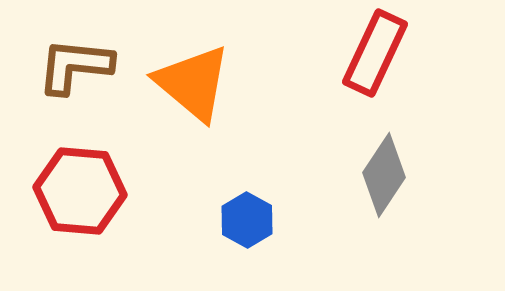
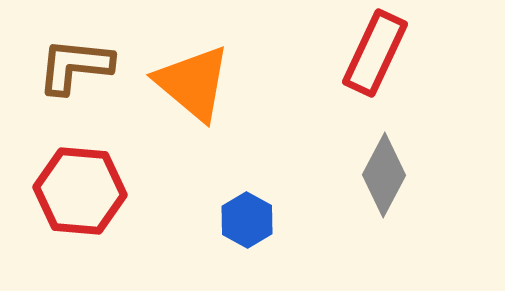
gray diamond: rotated 6 degrees counterclockwise
